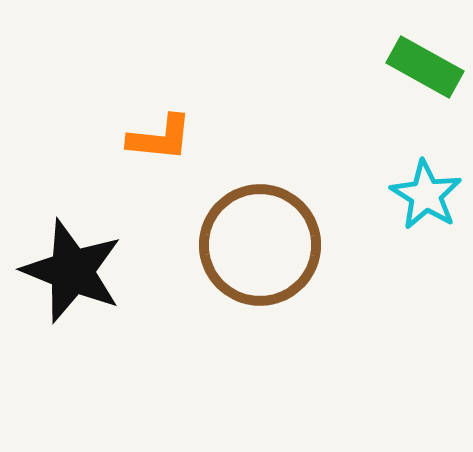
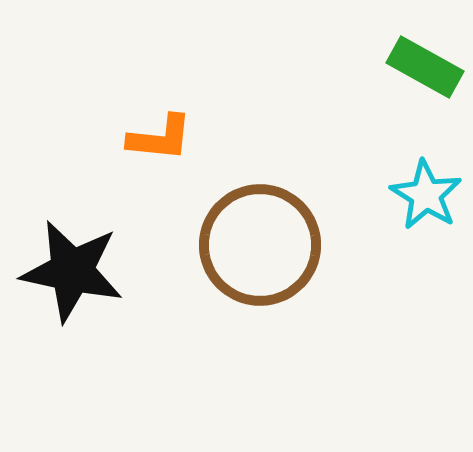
black star: rotated 10 degrees counterclockwise
